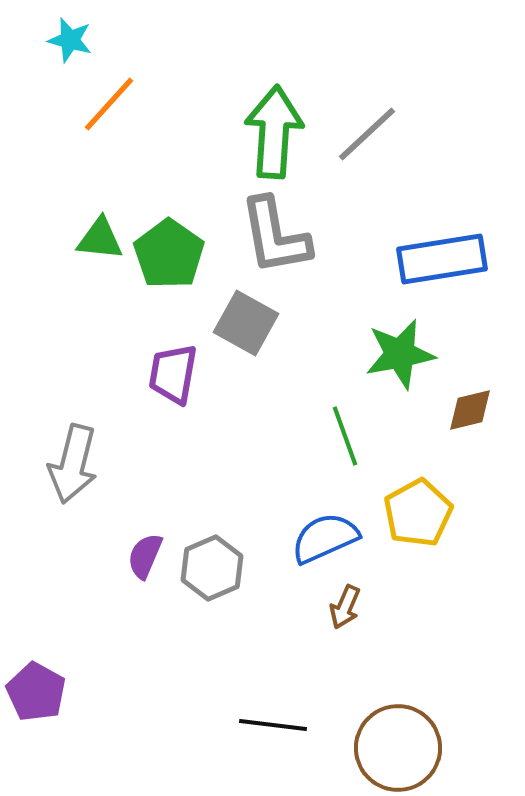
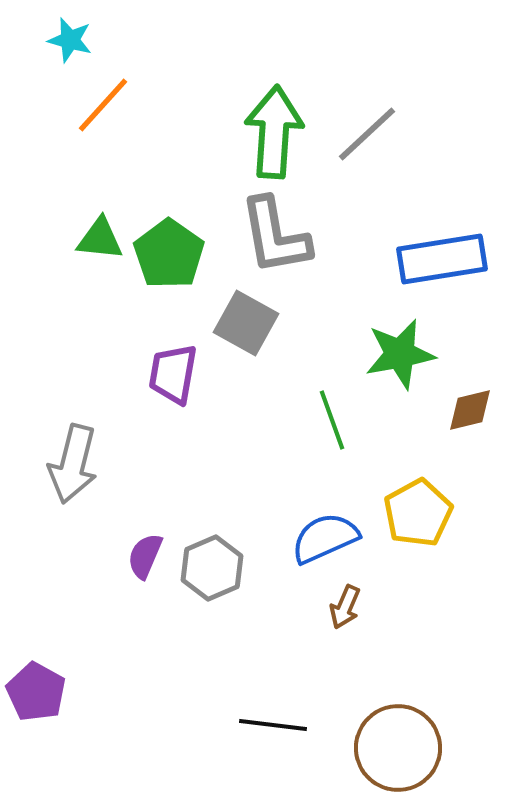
orange line: moved 6 px left, 1 px down
green line: moved 13 px left, 16 px up
